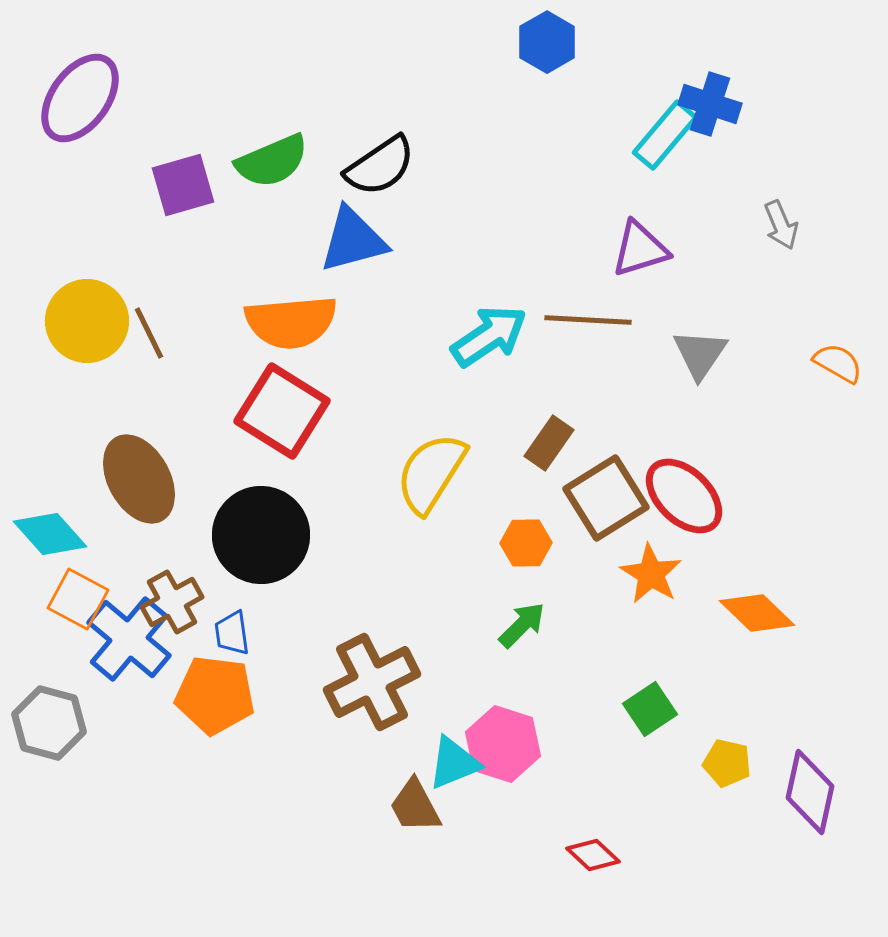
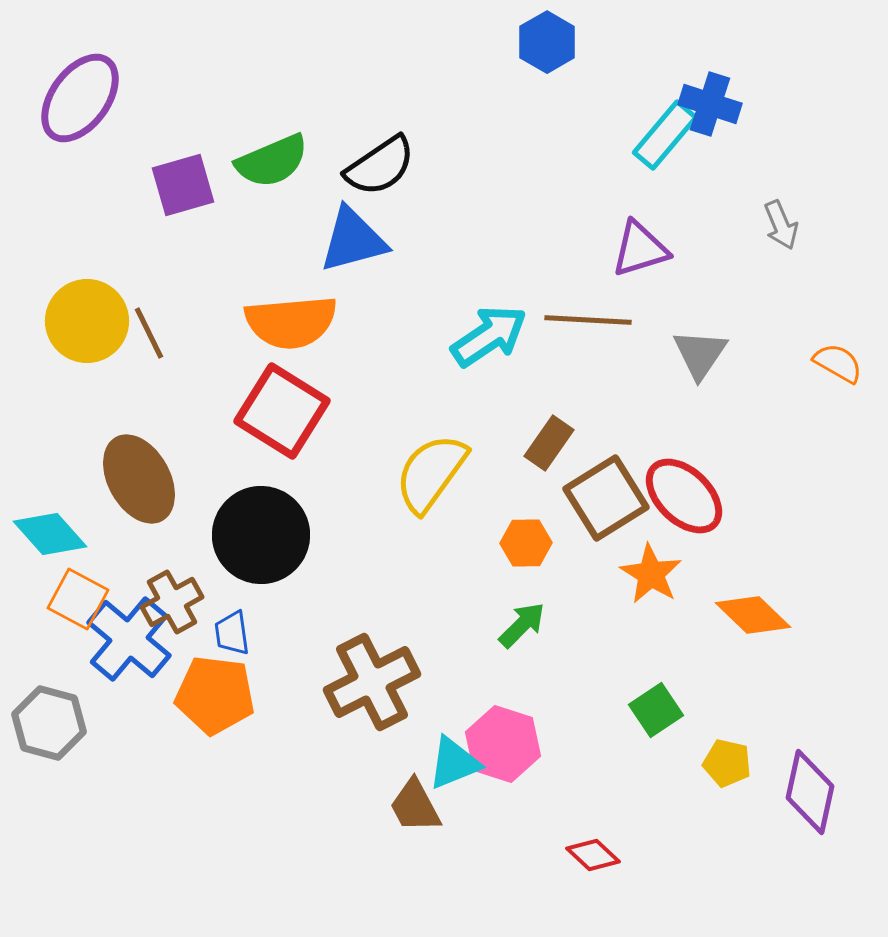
yellow semicircle at (431, 473): rotated 4 degrees clockwise
orange diamond at (757, 613): moved 4 px left, 2 px down
green square at (650, 709): moved 6 px right, 1 px down
